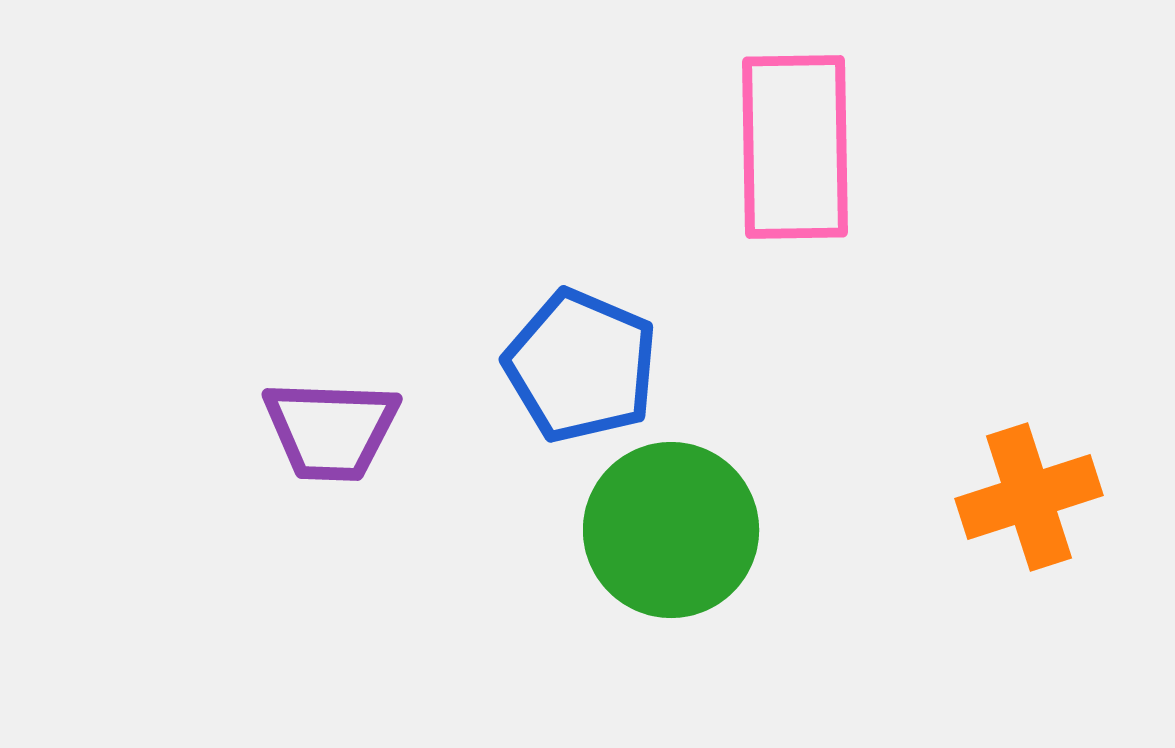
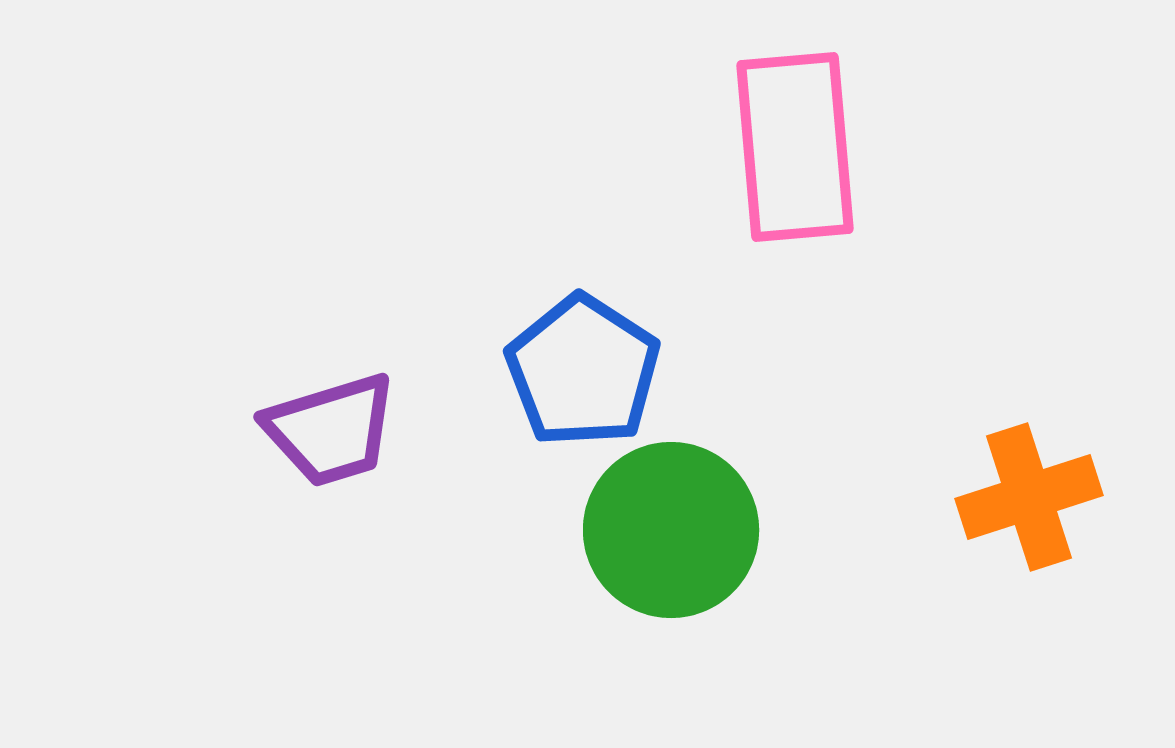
pink rectangle: rotated 4 degrees counterclockwise
blue pentagon: moved 2 px right, 5 px down; rotated 10 degrees clockwise
purple trapezoid: rotated 19 degrees counterclockwise
